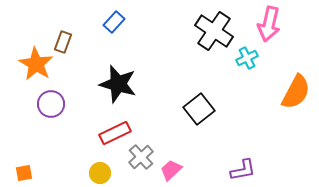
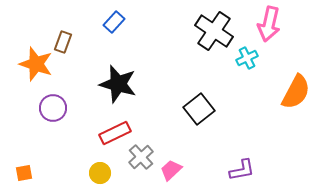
orange star: rotated 12 degrees counterclockwise
purple circle: moved 2 px right, 4 px down
purple L-shape: moved 1 px left
